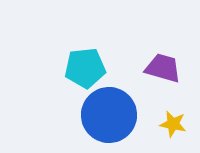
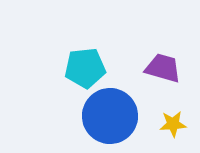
blue circle: moved 1 px right, 1 px down
yellow star: rotated 16 degrees counterclockwise
